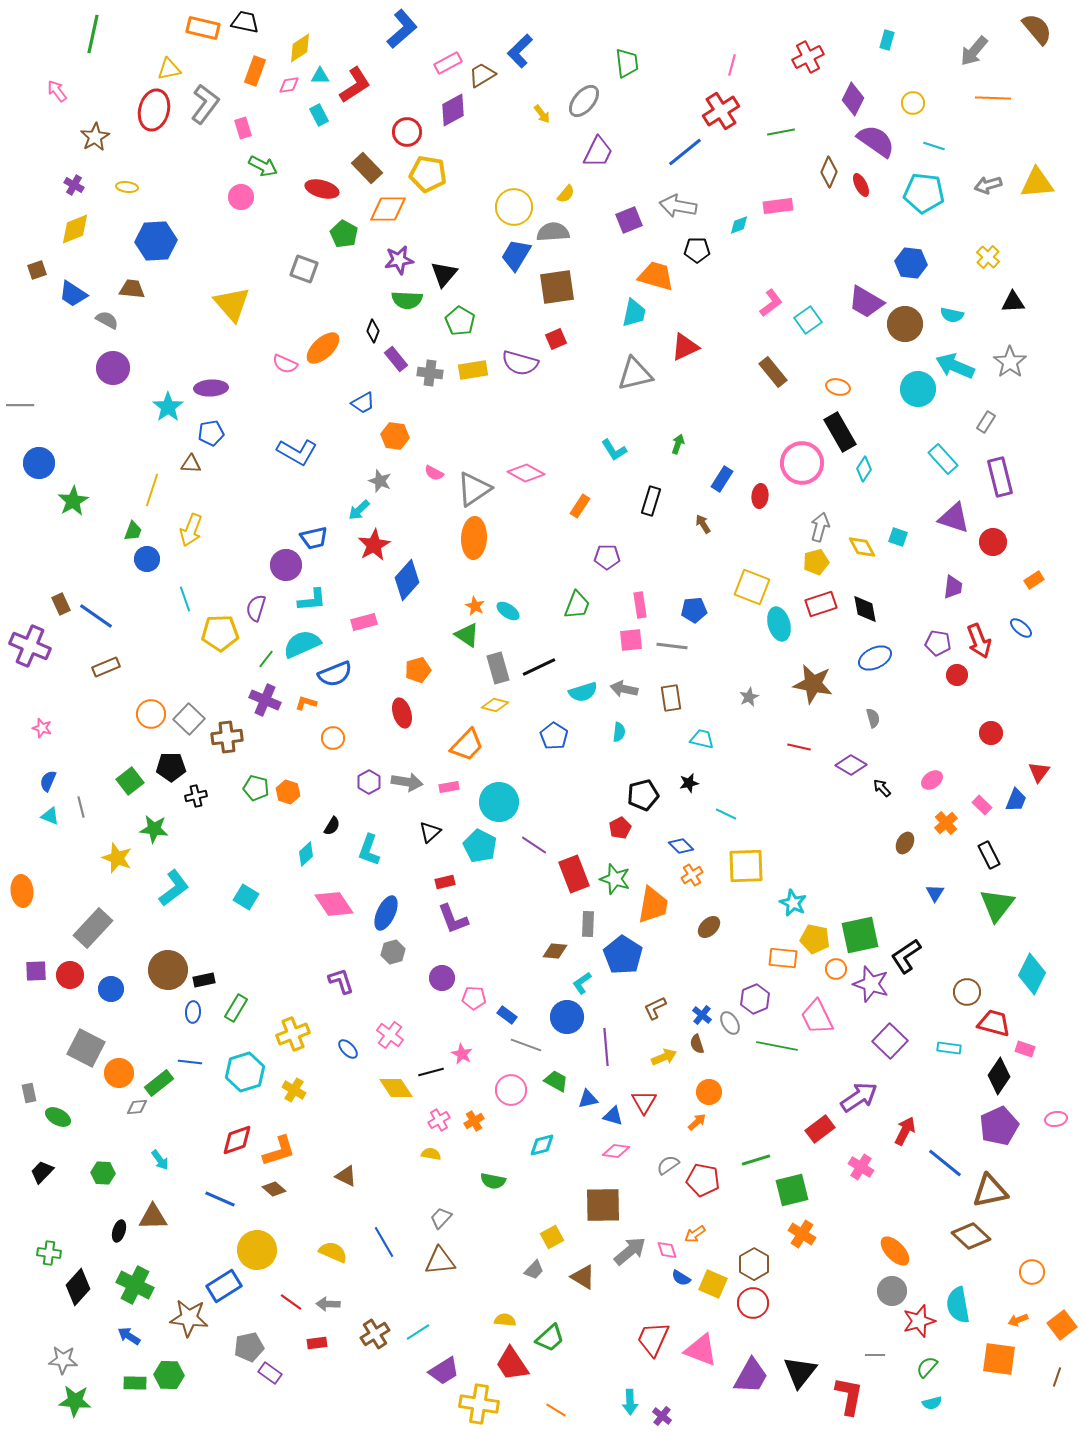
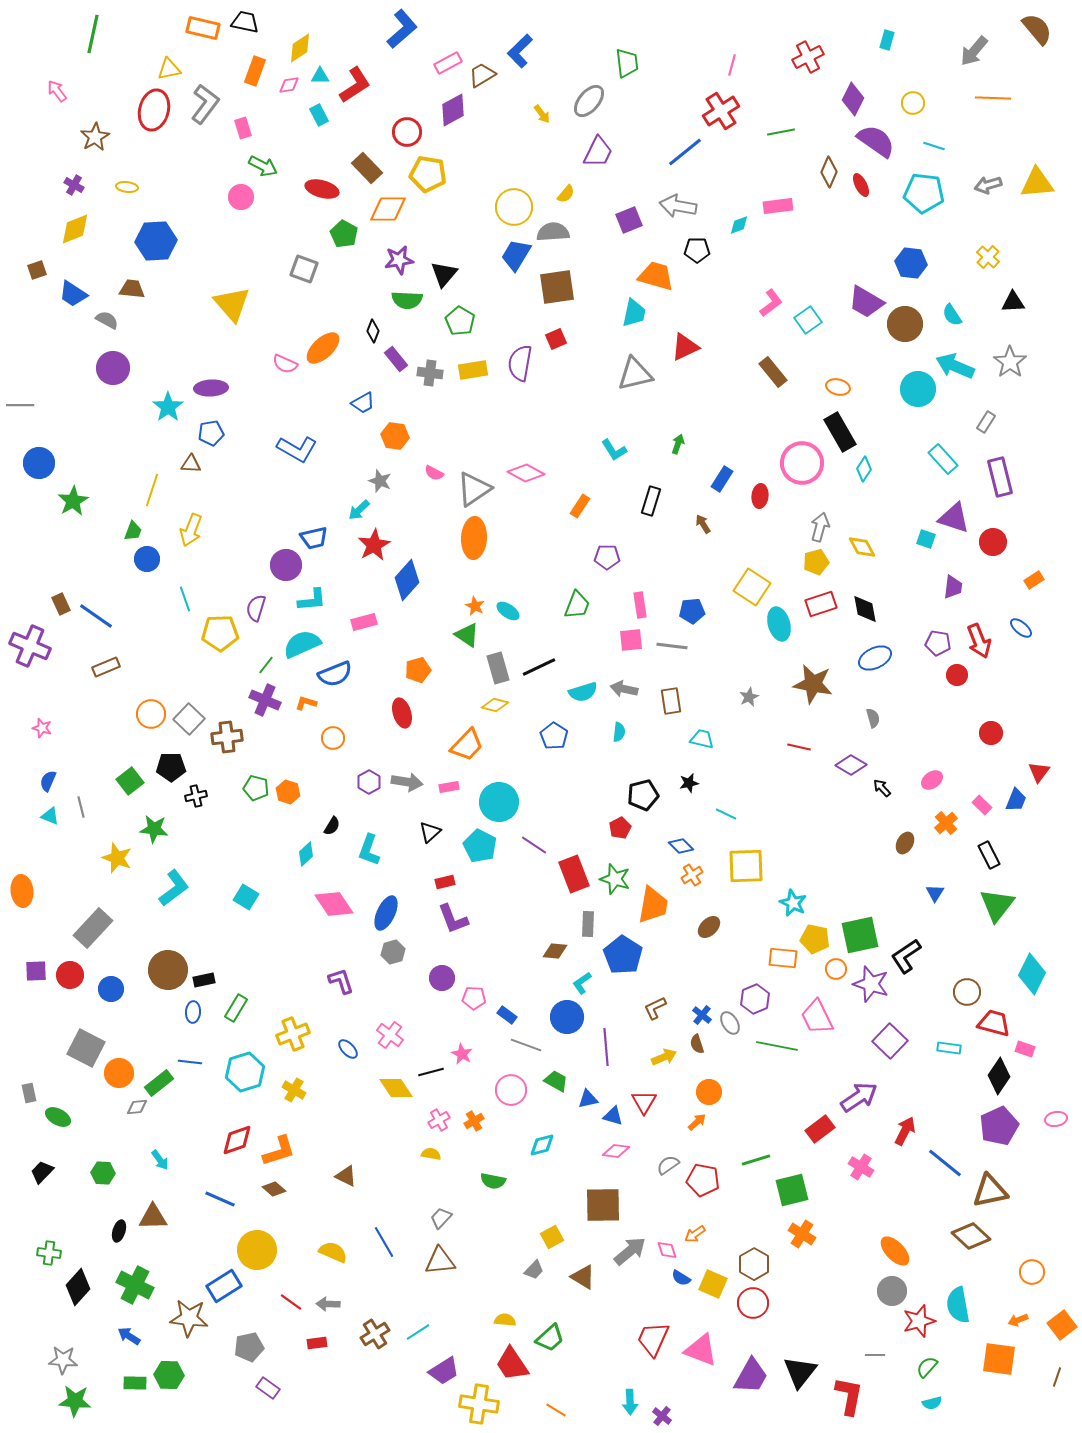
gray ellipse at (584, 101): moved 5 px right
cyan semicircle at (952, 315): rotated 45 degrees clockwise
purple semicircle at (520, 363): rotated 84 degrees clockwise
blue L-shape at (297, 452): moved 3 px up
cyan square at (898, 537): moved 28 px right, 2 px down
yellow square at (752, 587): rotated 12 degrees clockwise
blue pentagon at (694, 610): moved 2 px left, 1 px down
green line at (266, 659): moved 6 px down
brown rectangle at (671, 698): moved 3 px down
purple rectangle at (270, 1373): moved 2 px left, 15 px down
